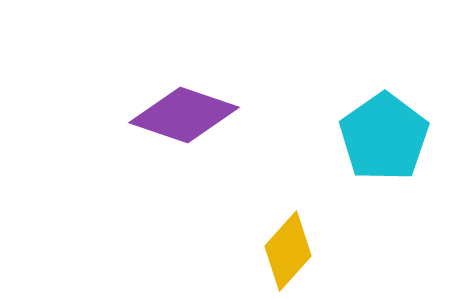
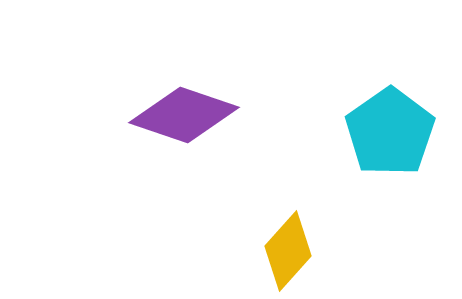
cyan pentagon: moved 6 px right, 5 px up
